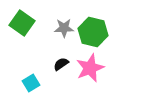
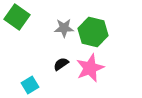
green square: moved 5 px left, 6 px up
cyan square: moved 1 px left, 2 px down
